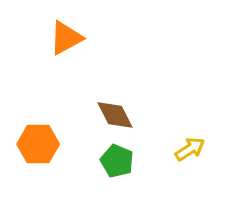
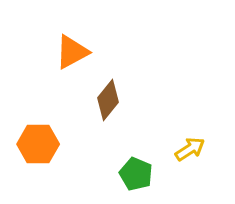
orange triangle: moved 6 px right, 14 px down
brown diamond: moved 7 px left, 15 px up; rotated 66 degrees clockwise
green pentagon: moved 19 px right, 13 px down
